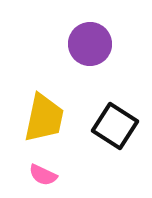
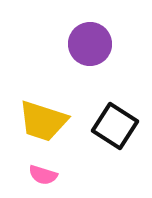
yellow trapezoid: moved 1 px left, 3 px down; rotated 96 degrees clockwise
pink semicircle: rotated 8 degrees counterclockwise
